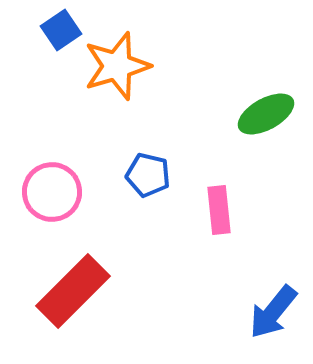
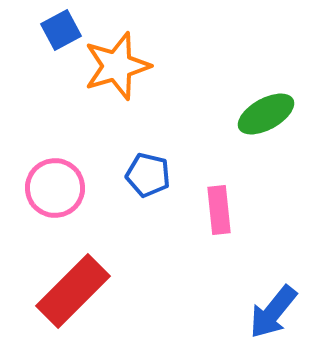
blue square: rotated 6 degrees clockwise
pink circle: moved 3 px right, 4 px up
